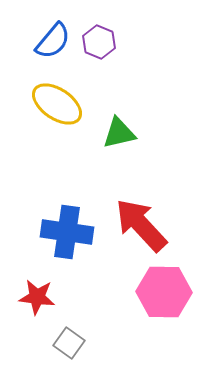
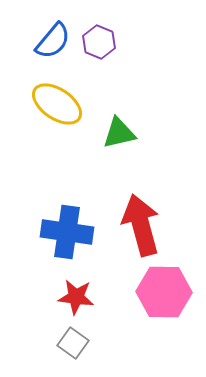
red arrow: rotated 28 degrees clockwise
red star: moved 39 px right
gray square: moved 4 px right
